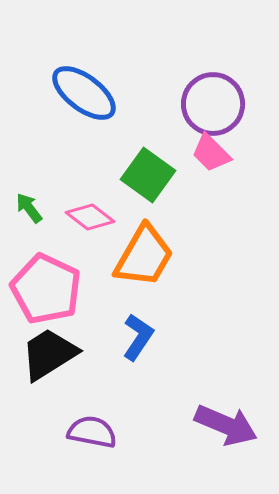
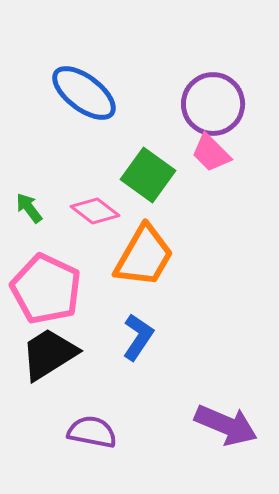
pink diamond: moved 5 px right, 6 px up
